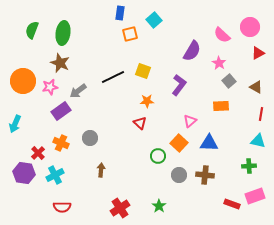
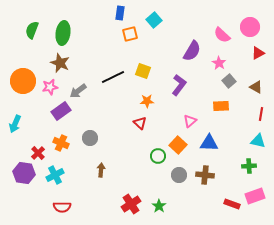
orange square at (179, 143): moved 1 px left, 2 px down
red cross at (120, 208): moved 11 px right, 4 px up
